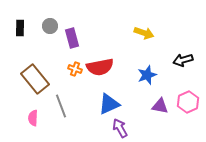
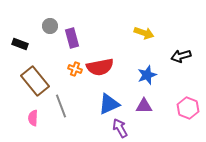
black rectangle: moved 16 px down; rotated 70 degrees counterclockwise
black arrow: moved 2 px left, 4 px up
brown rectangle: moved 2 px down
pink hexagon: moved 6 px down; rotated 15 degrees counterclockwise
purple triangle: moved 16 px left; rotated 12 degrees counterclockwise
